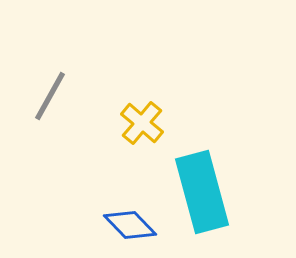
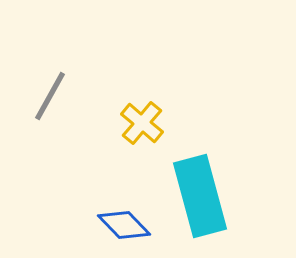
cyan rectangle: moved 2 px left, 4 px down
blue diamond: moved 6 px left
